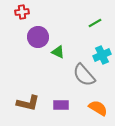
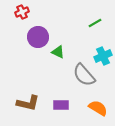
red cross: rotated 16 degrees counterclockwise
cyan cross: moved 1 px right, 1 px down
